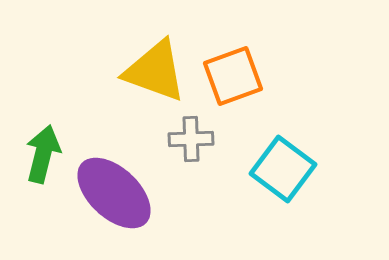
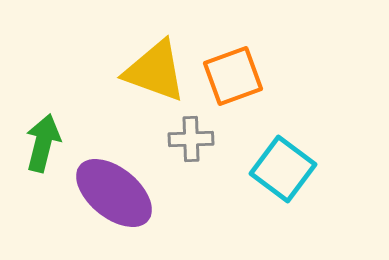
green arrow: moved 11 px up
purple ellipse: rotated 4 degrees counterclockwise
